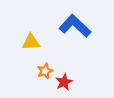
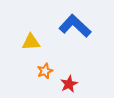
red star: moved 5 px right, 2 px down
